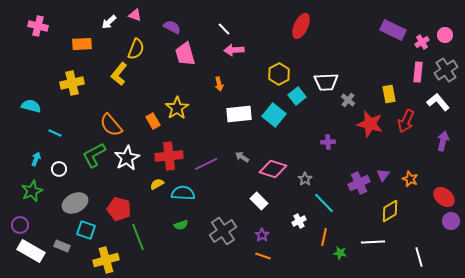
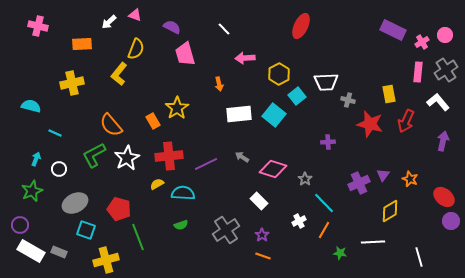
pink arrow at (234, 50): moved 11 px right, 8 px down
gray cross at (348, 100): rotated 24 degrees counterclockwise
gray cross at (223, 231): moved 3 px right, 1 px up
orange line at (324, 237): moved 7 px up; rotated 18 degrees clockwise
gray rectangle at (62, 246): moved 3 px left, 6 px down
